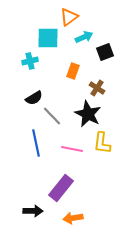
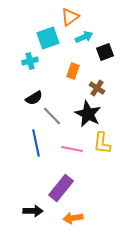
orange triangle: moved 1 px right
cyan square: rotated 20 degrees counterclockwise
